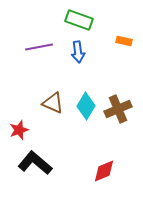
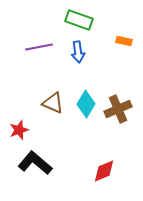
cyan diamond: moved 2 px up
